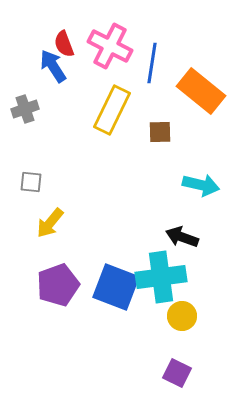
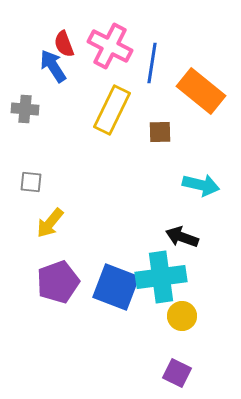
gray cross: rotated 24 degrees clockwise
purple pentagon: moved 3 px up
